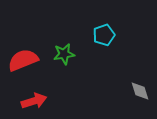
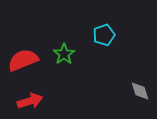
green star: rotated 25 degrees counterclockwise
red arrow: moved 4 px left
